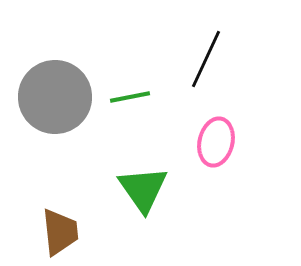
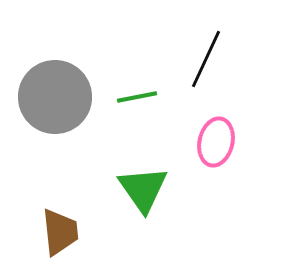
green line: moved 7 px right
